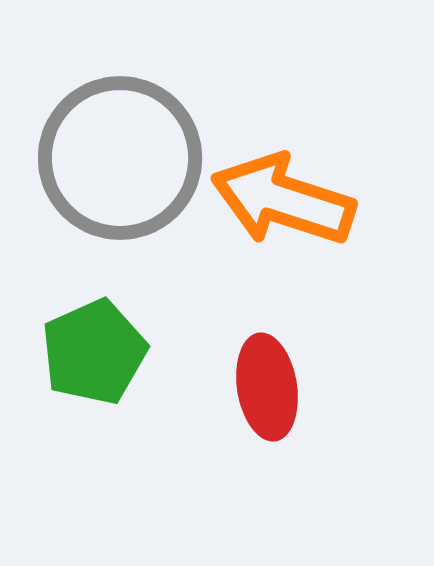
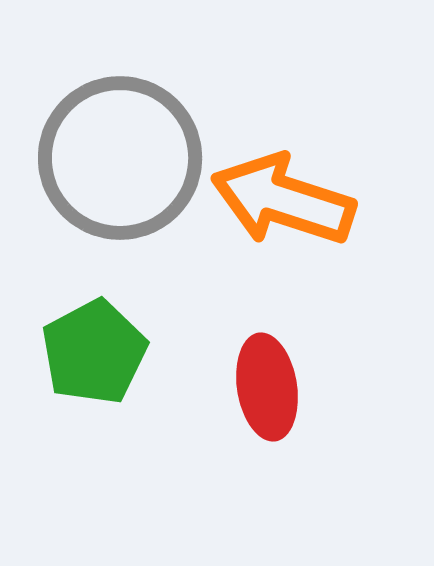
green pentagon: rotated 4 degrees counterclockwise
